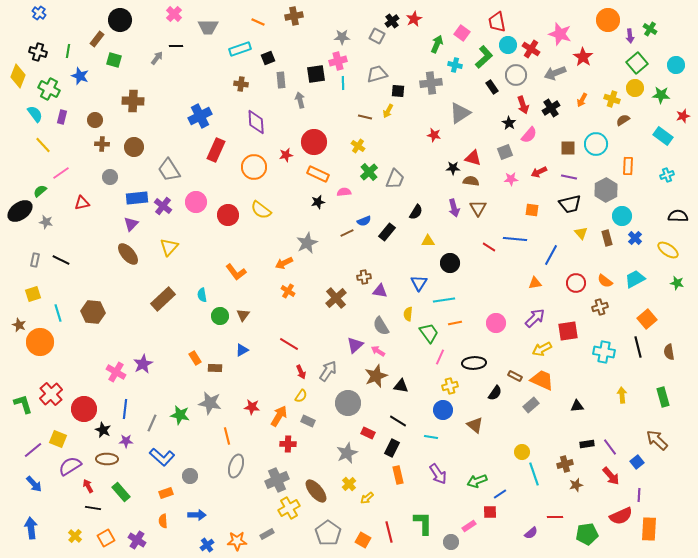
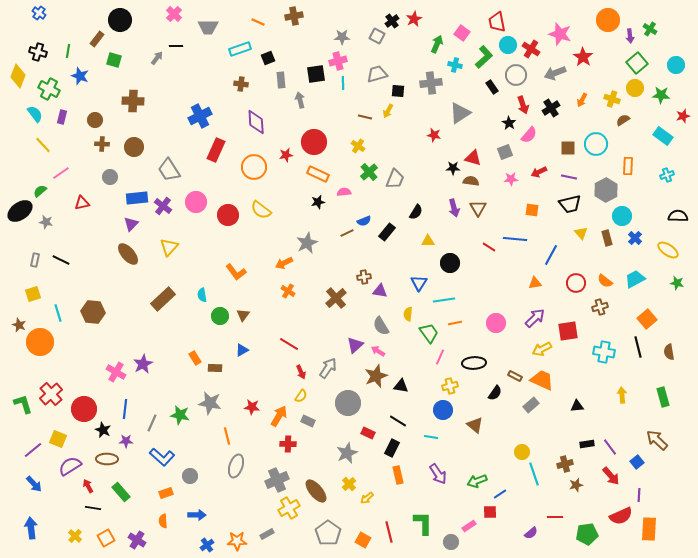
gray arrow at (328, 371): moved 3 px up
